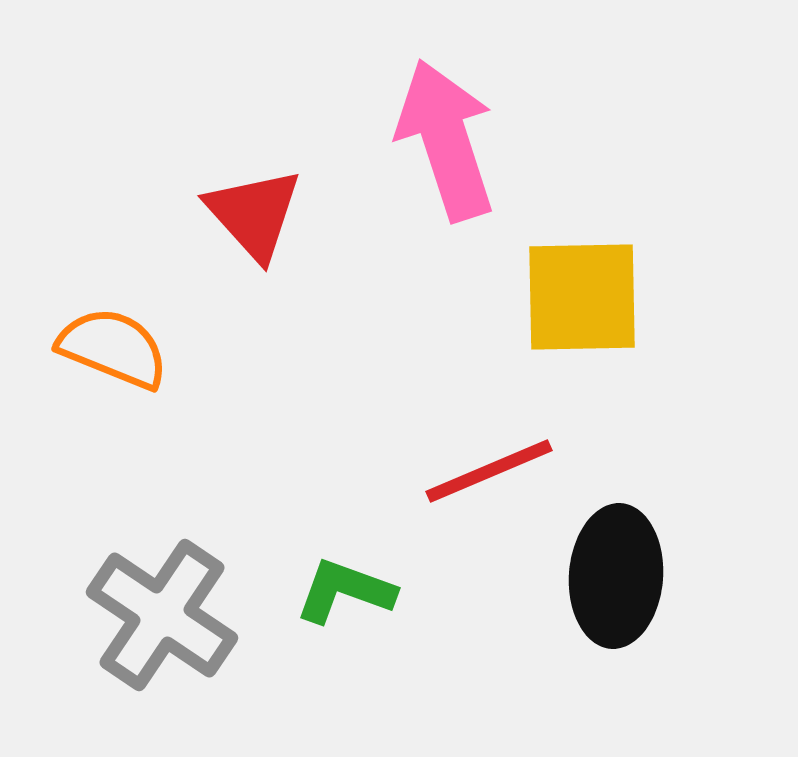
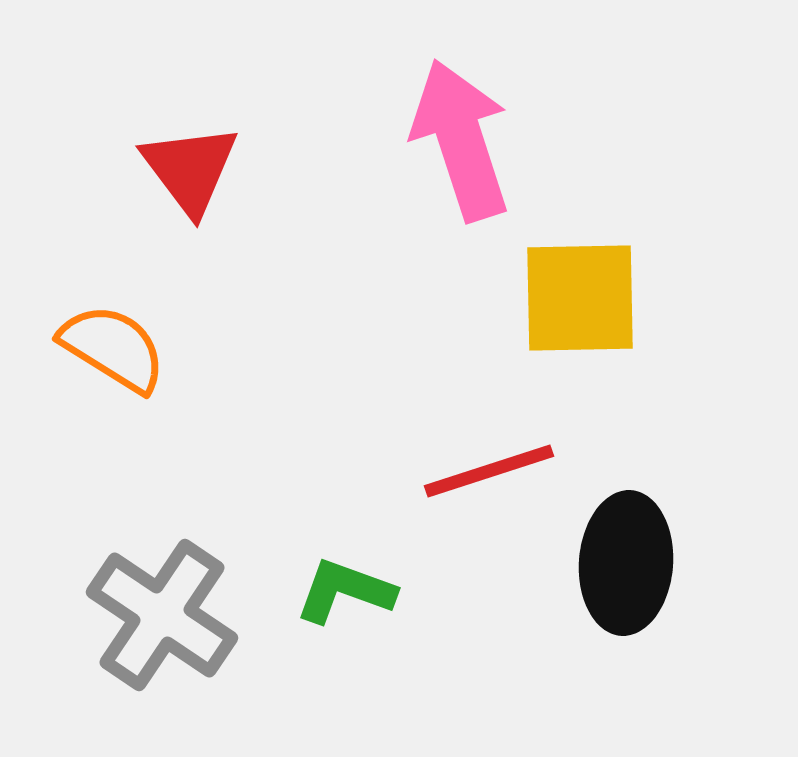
pink arrow: moved 15 px right
red triangle: moved 64 px left, 45 px up; rotated 5 degrees clockwise
yellow square: moved 2 px left, 1 px down
orange semicircle: rotated 10 degrees clockwise
red line: rotated 5 degrees clockwise
black ellipse: moved 10 px right, 13 px up
